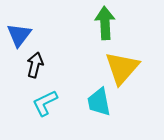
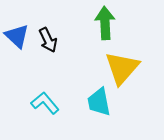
blue triangle: moved 2 px left, 1 px down; rotated 24 degrees counterclockwise
black arrow: moved 13 px right, 25 px up; rotated 140 degrees clockwise
cyan L-shape: rotated 76 degrees clockwise
